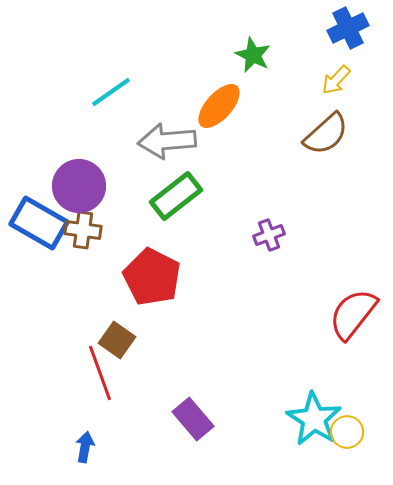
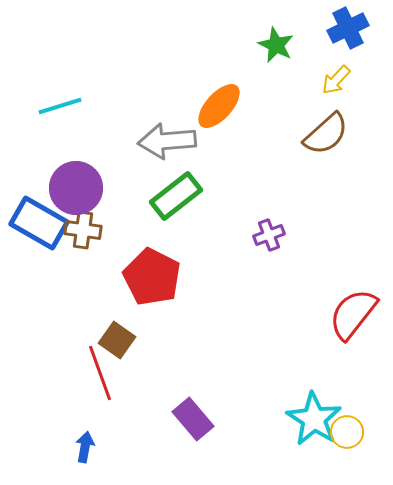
green star: moved 23 px right, 10 px up
cyan line: moved 51 px left, 14 px down; rotated 18 degrees clockwise
purple circle: moved 3 px left, 2 px down
